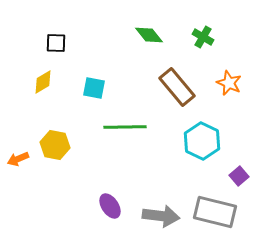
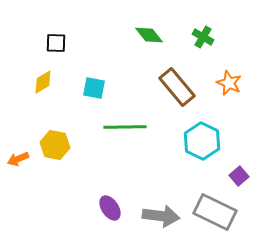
purple ellipse: moved 2 px down
gray rectangle: rotated 12 degrees clockwise
